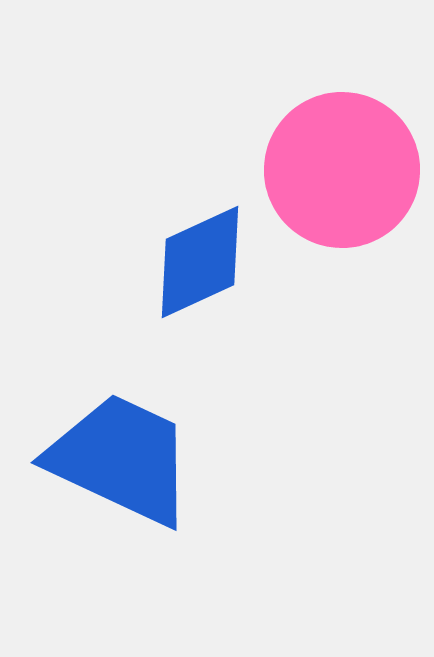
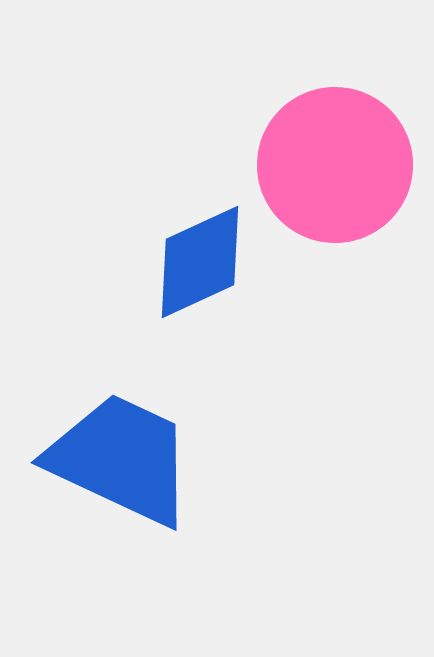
pink circle: moved 7 px left, 5 px up
